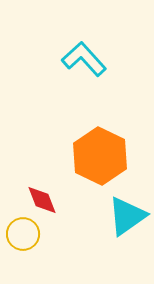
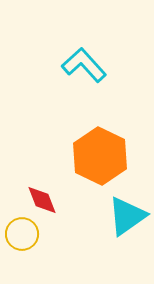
cyan L-shape: moved 6 px down
yellow circle: moved 1 px left
